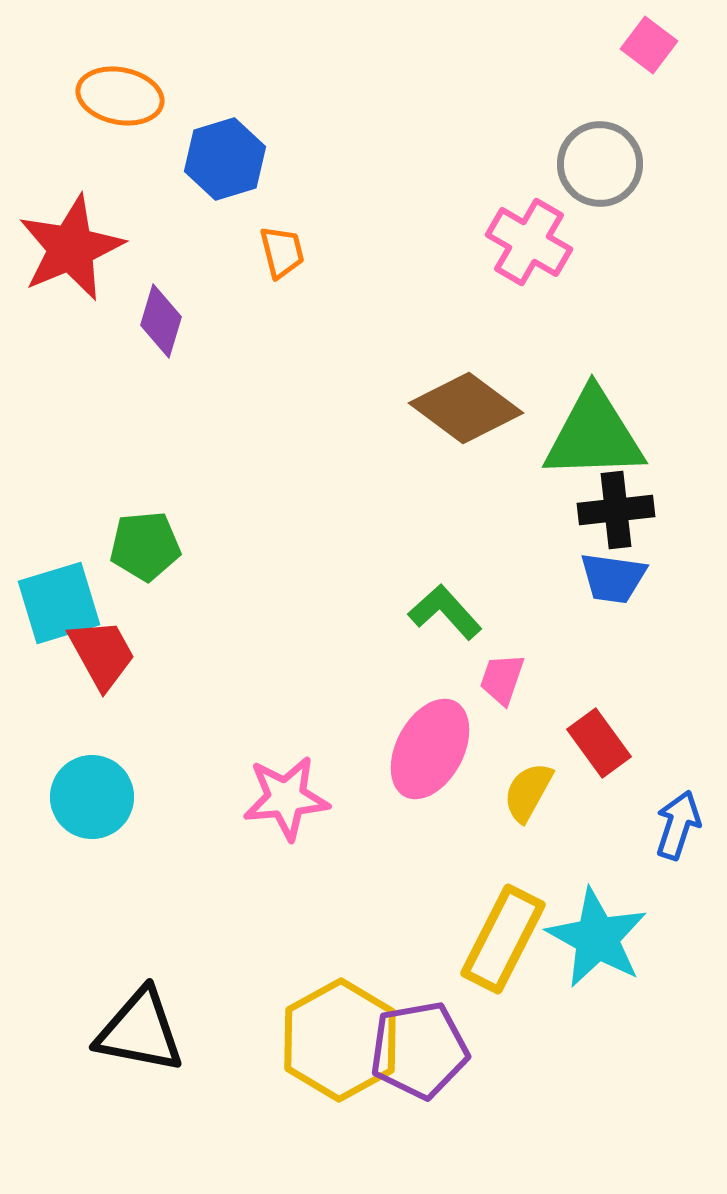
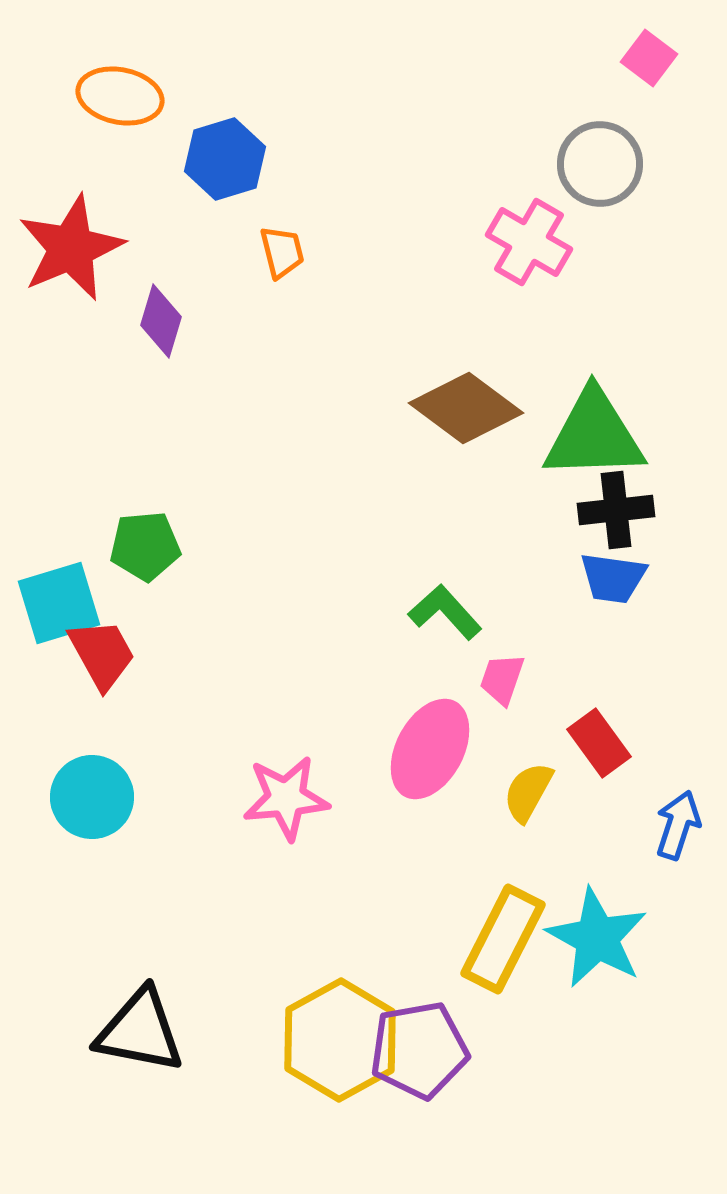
pink square: moved 13 px down
